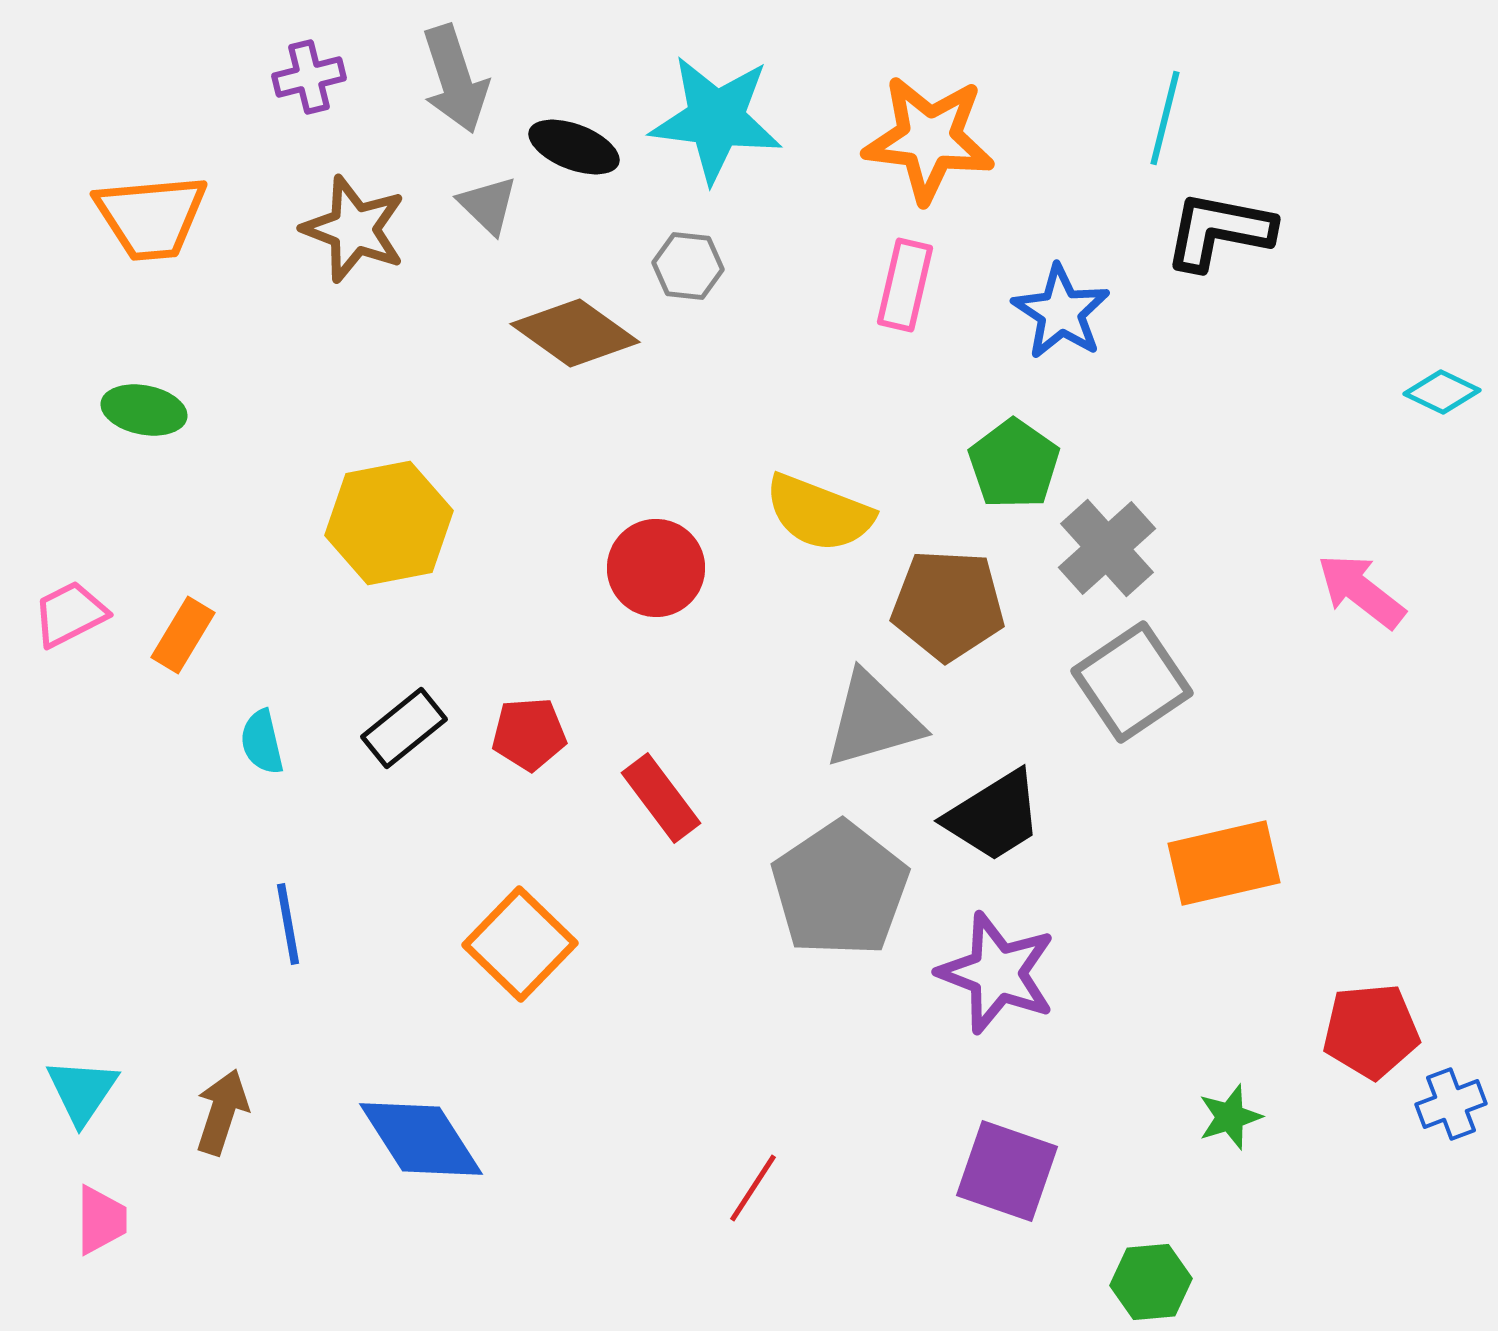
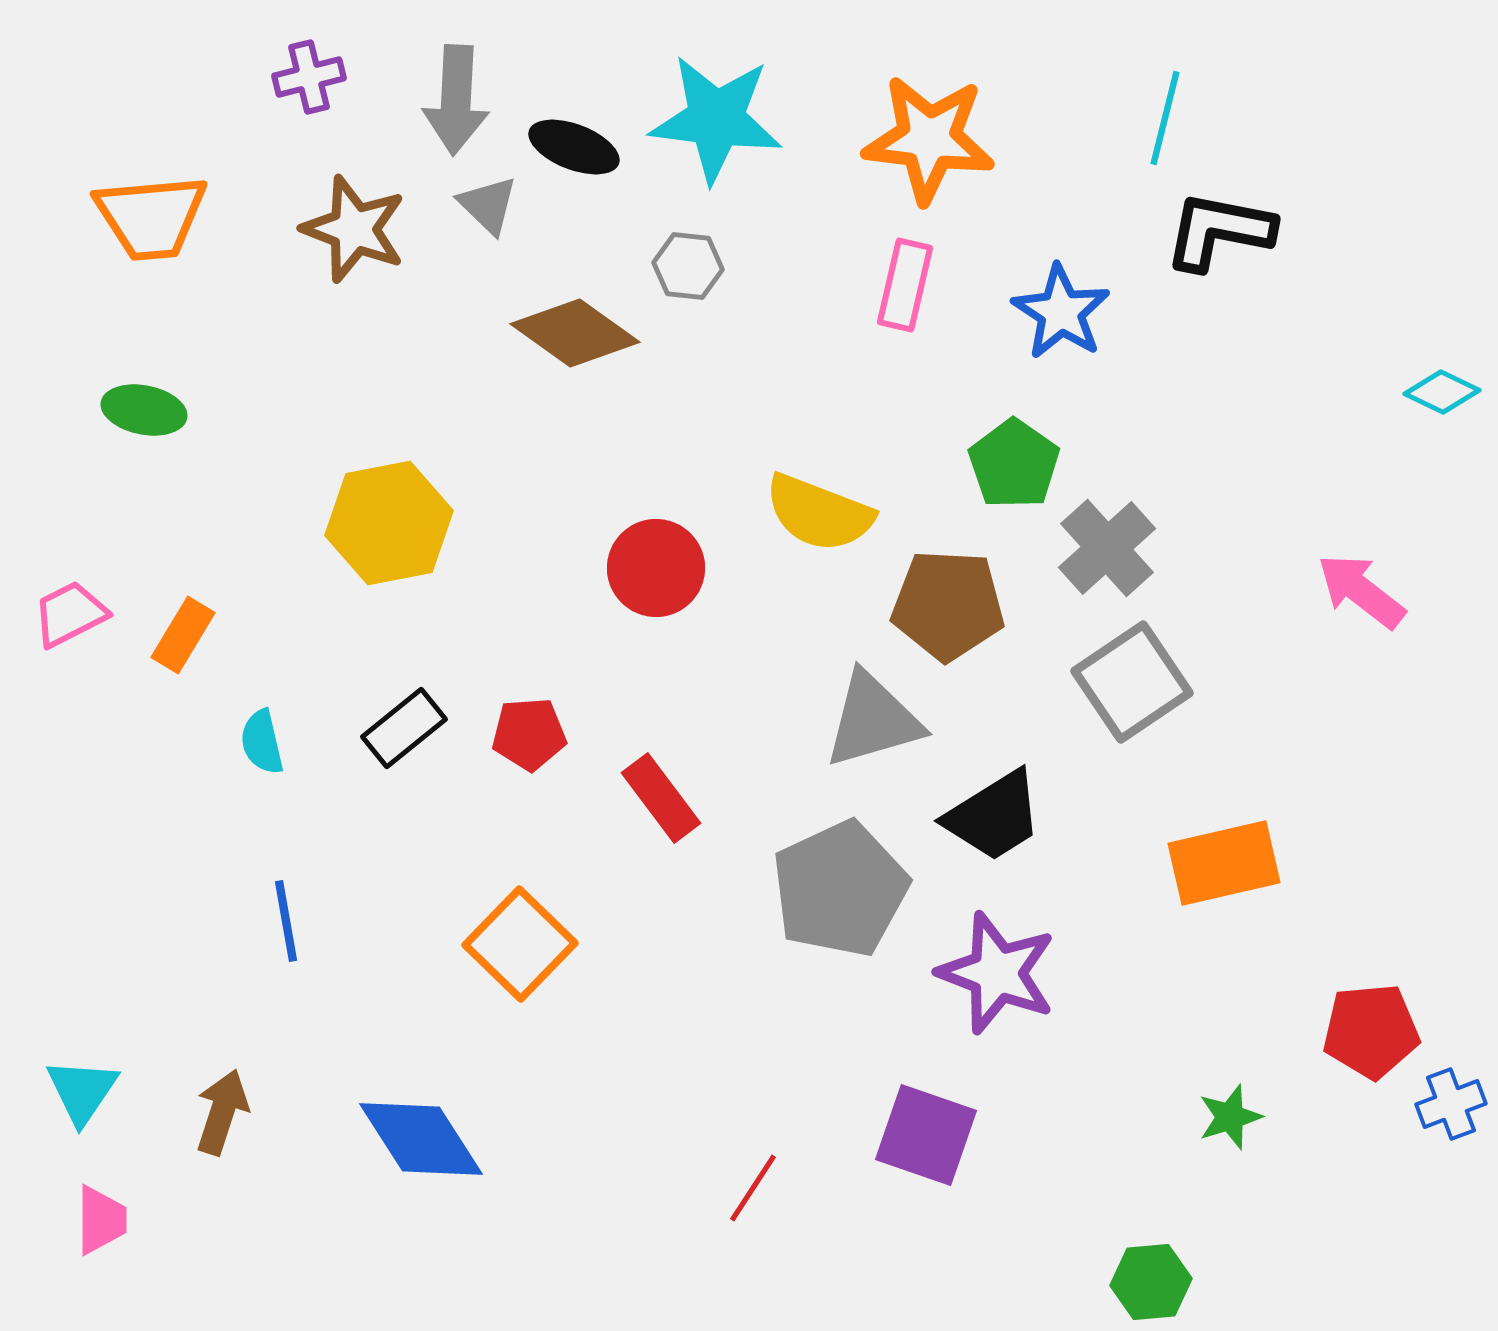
gray arrow at (455, 79): moved 1 px right, 21 px down; rotated 21 degrees clockwise
gray pentagon at (840, 889): rotated 9 degrees clockwise
blue line at (288, 924): moved 2 px left, 3 px up
purple square at (1007, 1171): moved 81 px left, 36 px up
